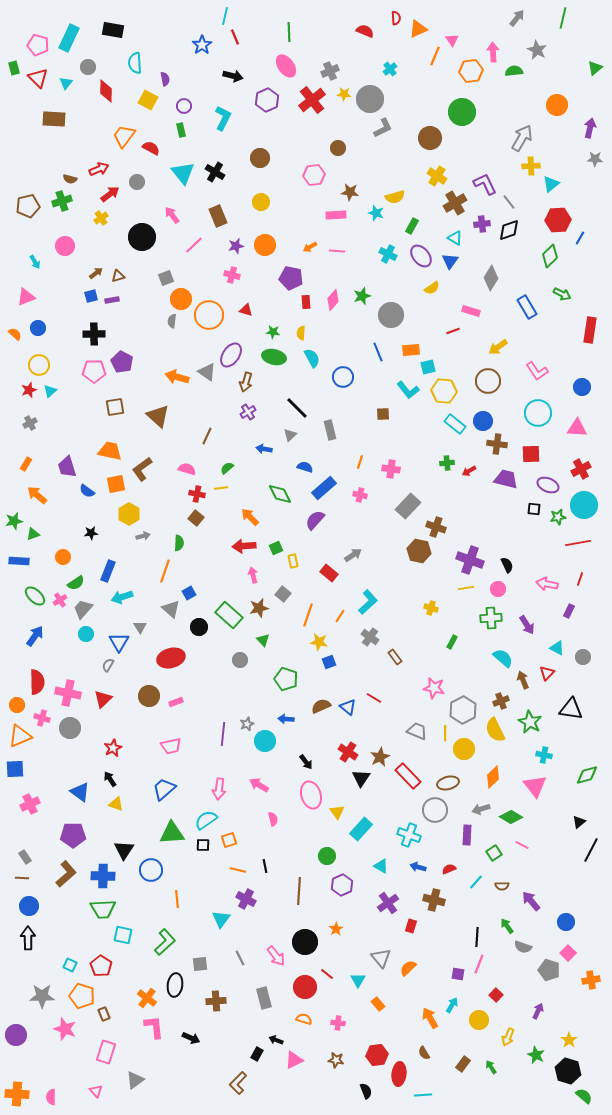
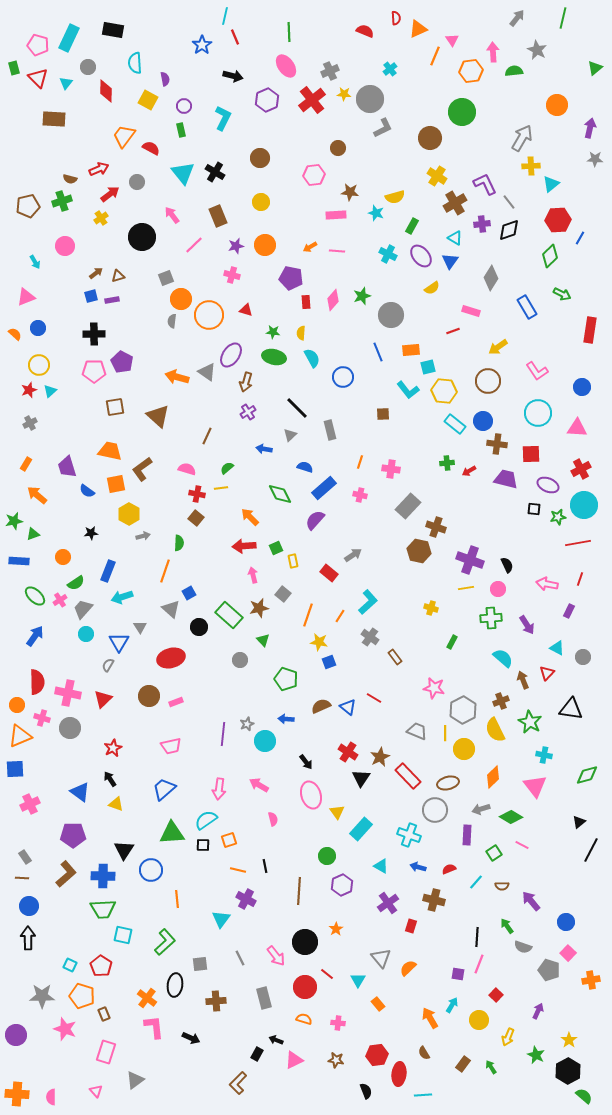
black hexagon at (568, 1071): rotated 15 degrees clockwise
